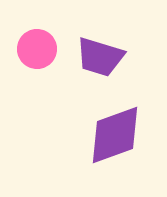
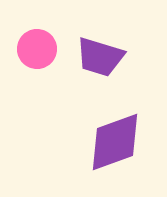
purple diamond: moved 7 px down
